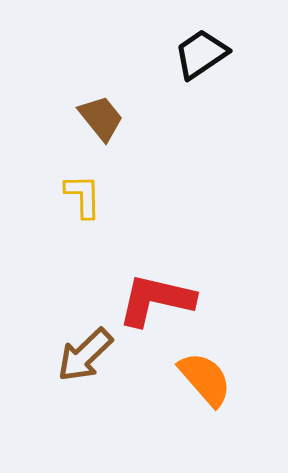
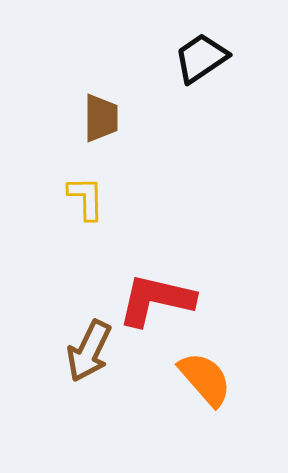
black trapezoid: moved 4 px down
brown trapezoid: rotated 39 degrees clockwise
yellow L-shape: moved 3 px right, 2 px down
brown arrow: moved 4 px right, 4 px up; rotated 20 degrees counterclockwise
